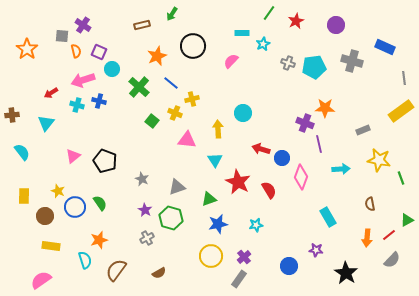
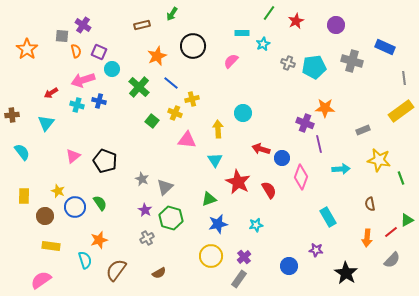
gray triangle at (177, 187): moved 12 px left; rotated 24 degrees counterclockwise
red line at (389, 235): moved 2 px right, 3 px up
